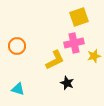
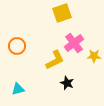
yellow square: moved 17 px left, 4 px up
pink cross: rotated 24 degrees counterclockwise
yellow star: rotated 16 degrees clockwise
cyan triangle: rotated 32 degrees counterclockwise
